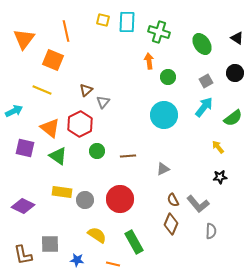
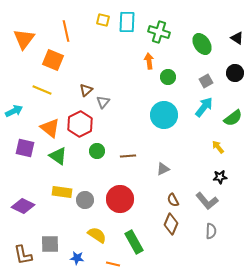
gray L-shape at (198, 204): moved 9 px right, 3 px up
blue star at (77, 260): moved 2 px up
